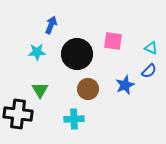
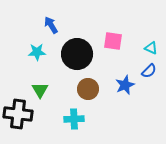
blue arrow: rotated 54 degrees counterclockwise
